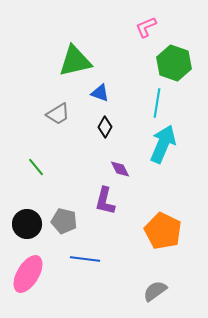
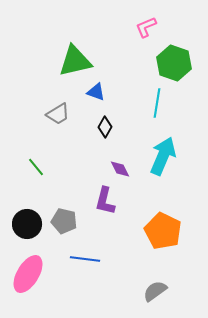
blue triangle: moved 4 px left, 1 px up
cyan arrow: moved 12 px down
